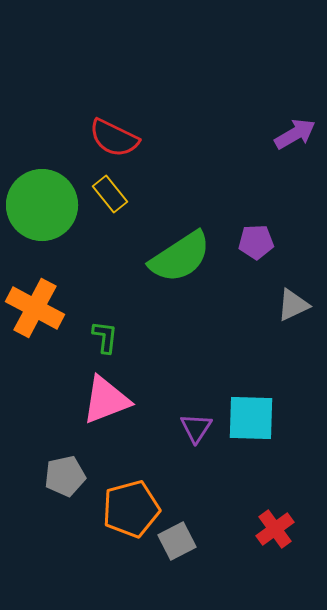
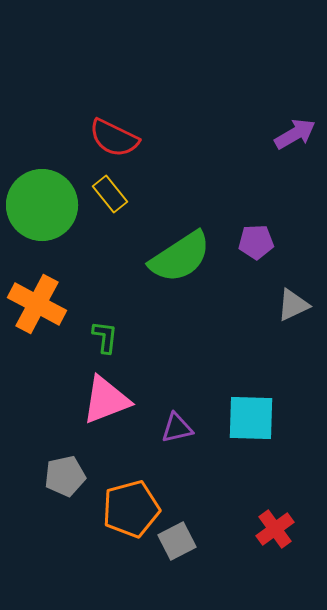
orange cross: moved 2 px right, 4 px up
purple triangle: moved 19 px left; rotated 44 degrees clockwise
